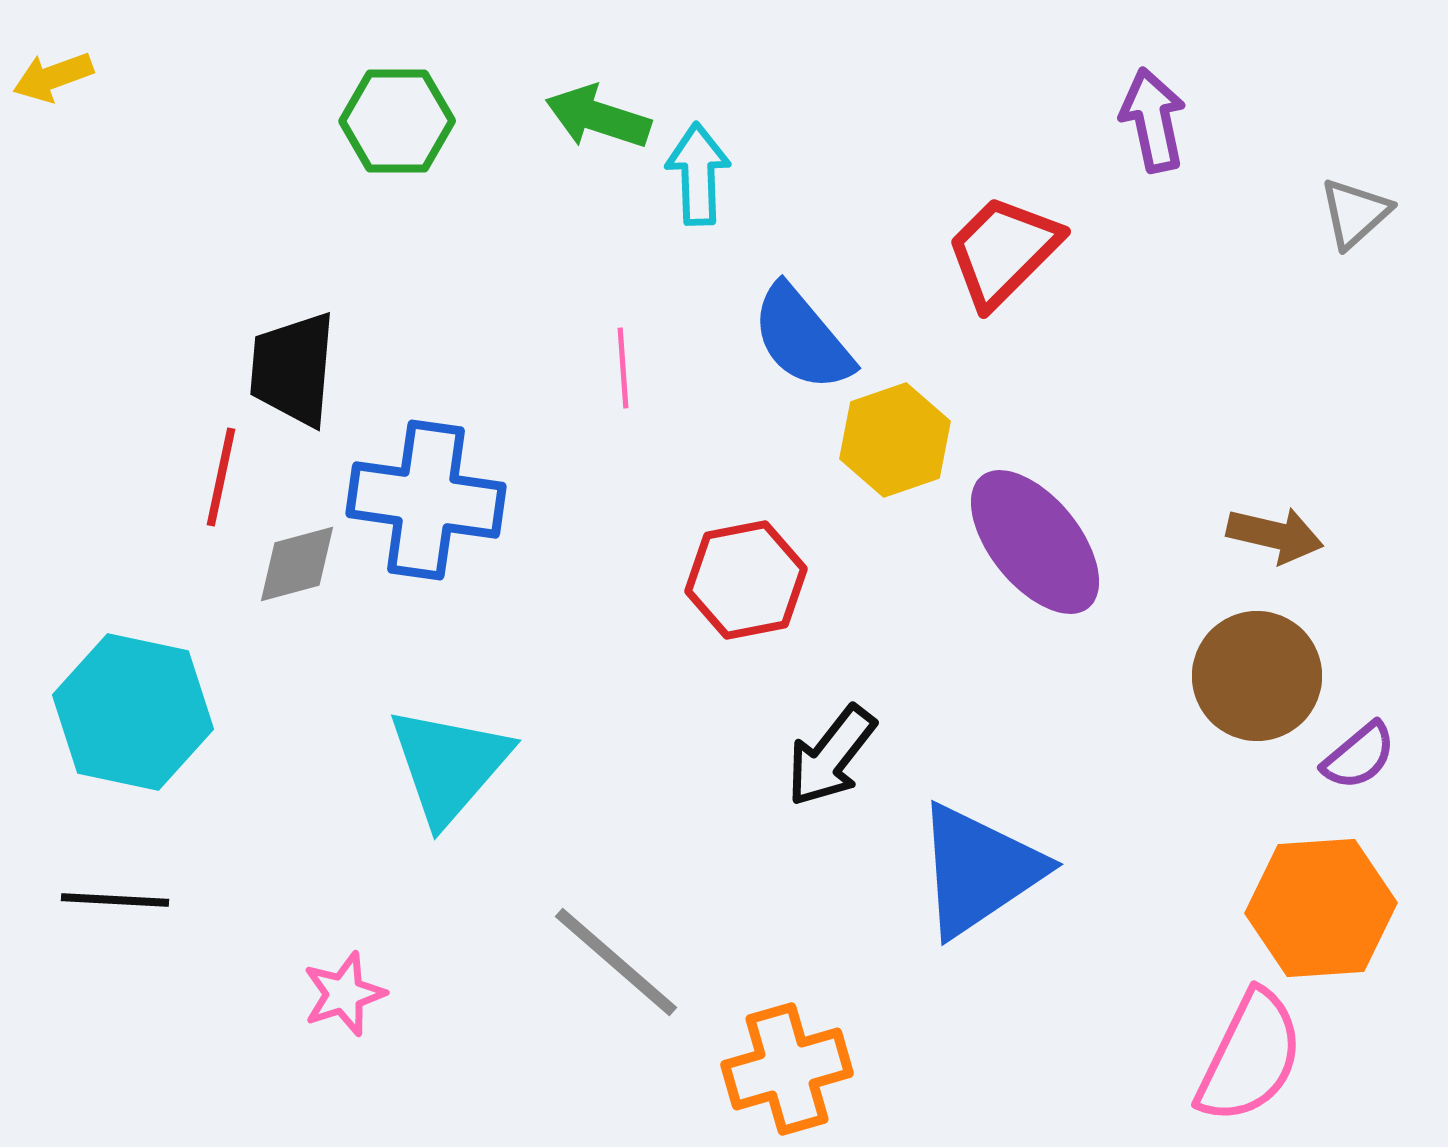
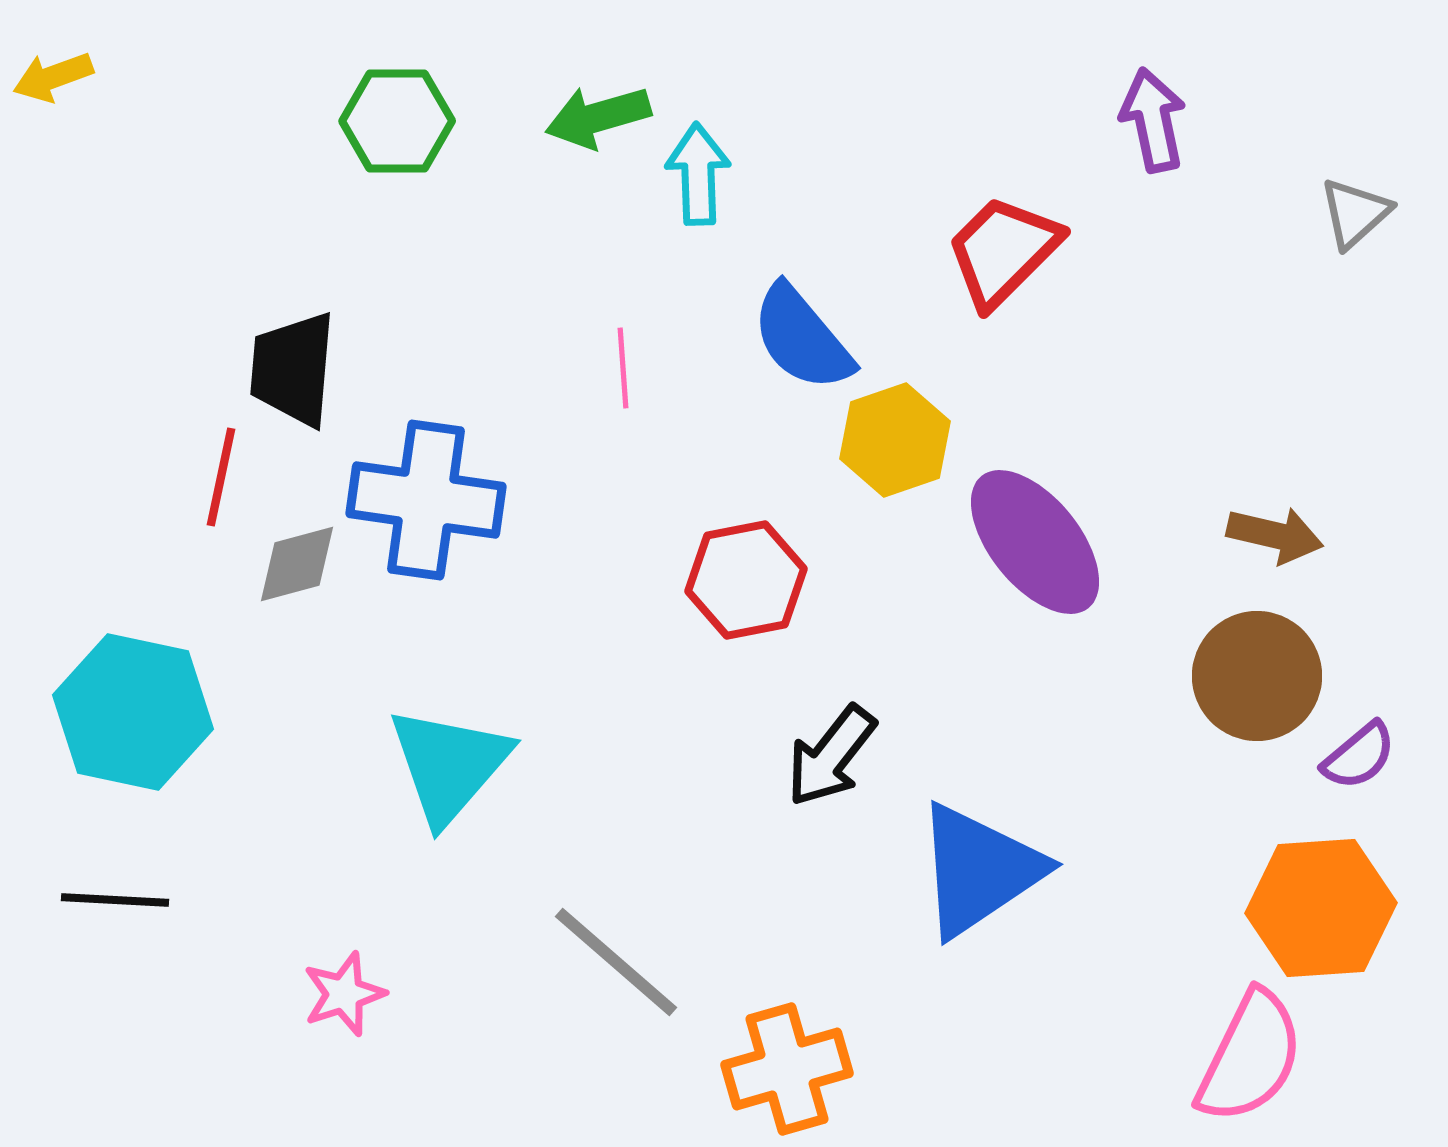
green arrow: rotated 34 degrees counterclockwise
